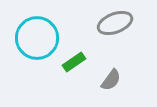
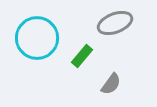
green rectangle: moved 8 px right, 6 px up; rotated 15 degrees counterclockwise
gray semicircle: moved 4 px down
